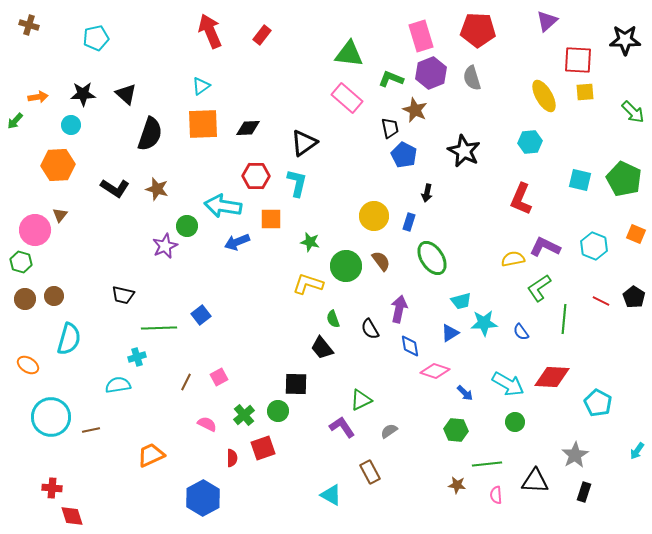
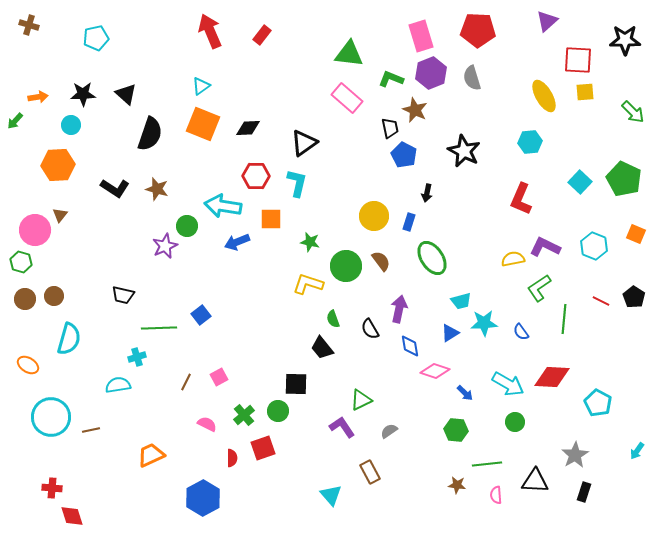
orange square at (203, 124): rotated 24 degrees clockwise
cyan square at (580, 180): moved 2 px down; rotated 30 degrees clockwise
cyan triangle at (331, 495): rotated 20 degrees clockwise
